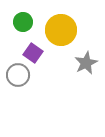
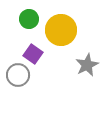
green circle: moved 6 px right, 3 px up
purple square: moved 1 px down
gray star: moved 1 px right, 2 px down
